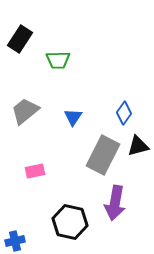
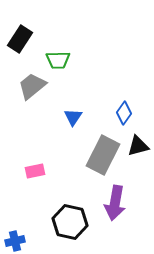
gray trapezoid: moved 7 px right, 25 px up
